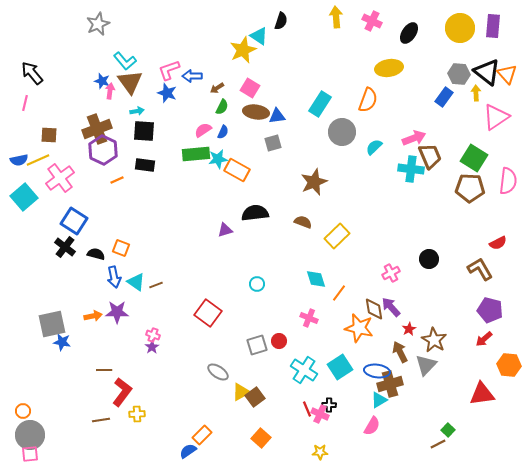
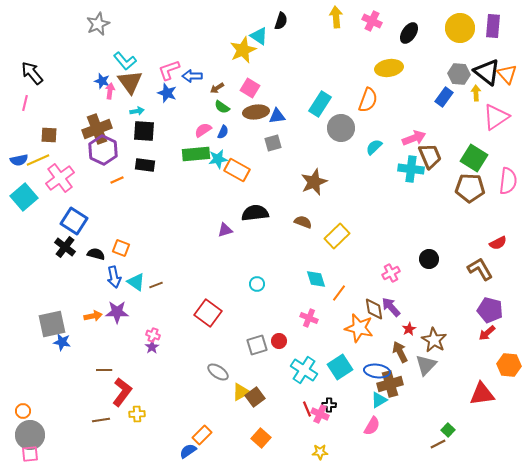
green semicircle at (222, 107): rotated 98 degrees clockwise
brown ellipse at (256, 112): rotated 15 degrees counterclockwise
gray circle at (342, 132): moved 1 px left, 4 px up
red arrow at (484, 339): moved 3 px right, 6 px up
